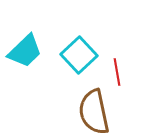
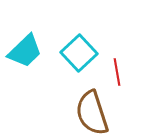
cyan square: moved 2 px up
brown semicircle: moved 2 px left, 1 px down; rotated 6 degrees counterclockwise
